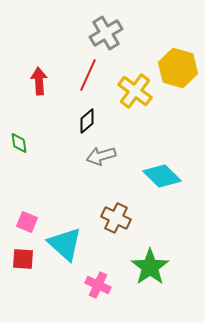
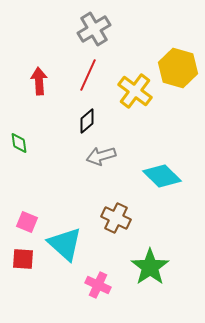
gray cross: moved 12 px left, 4 px up
